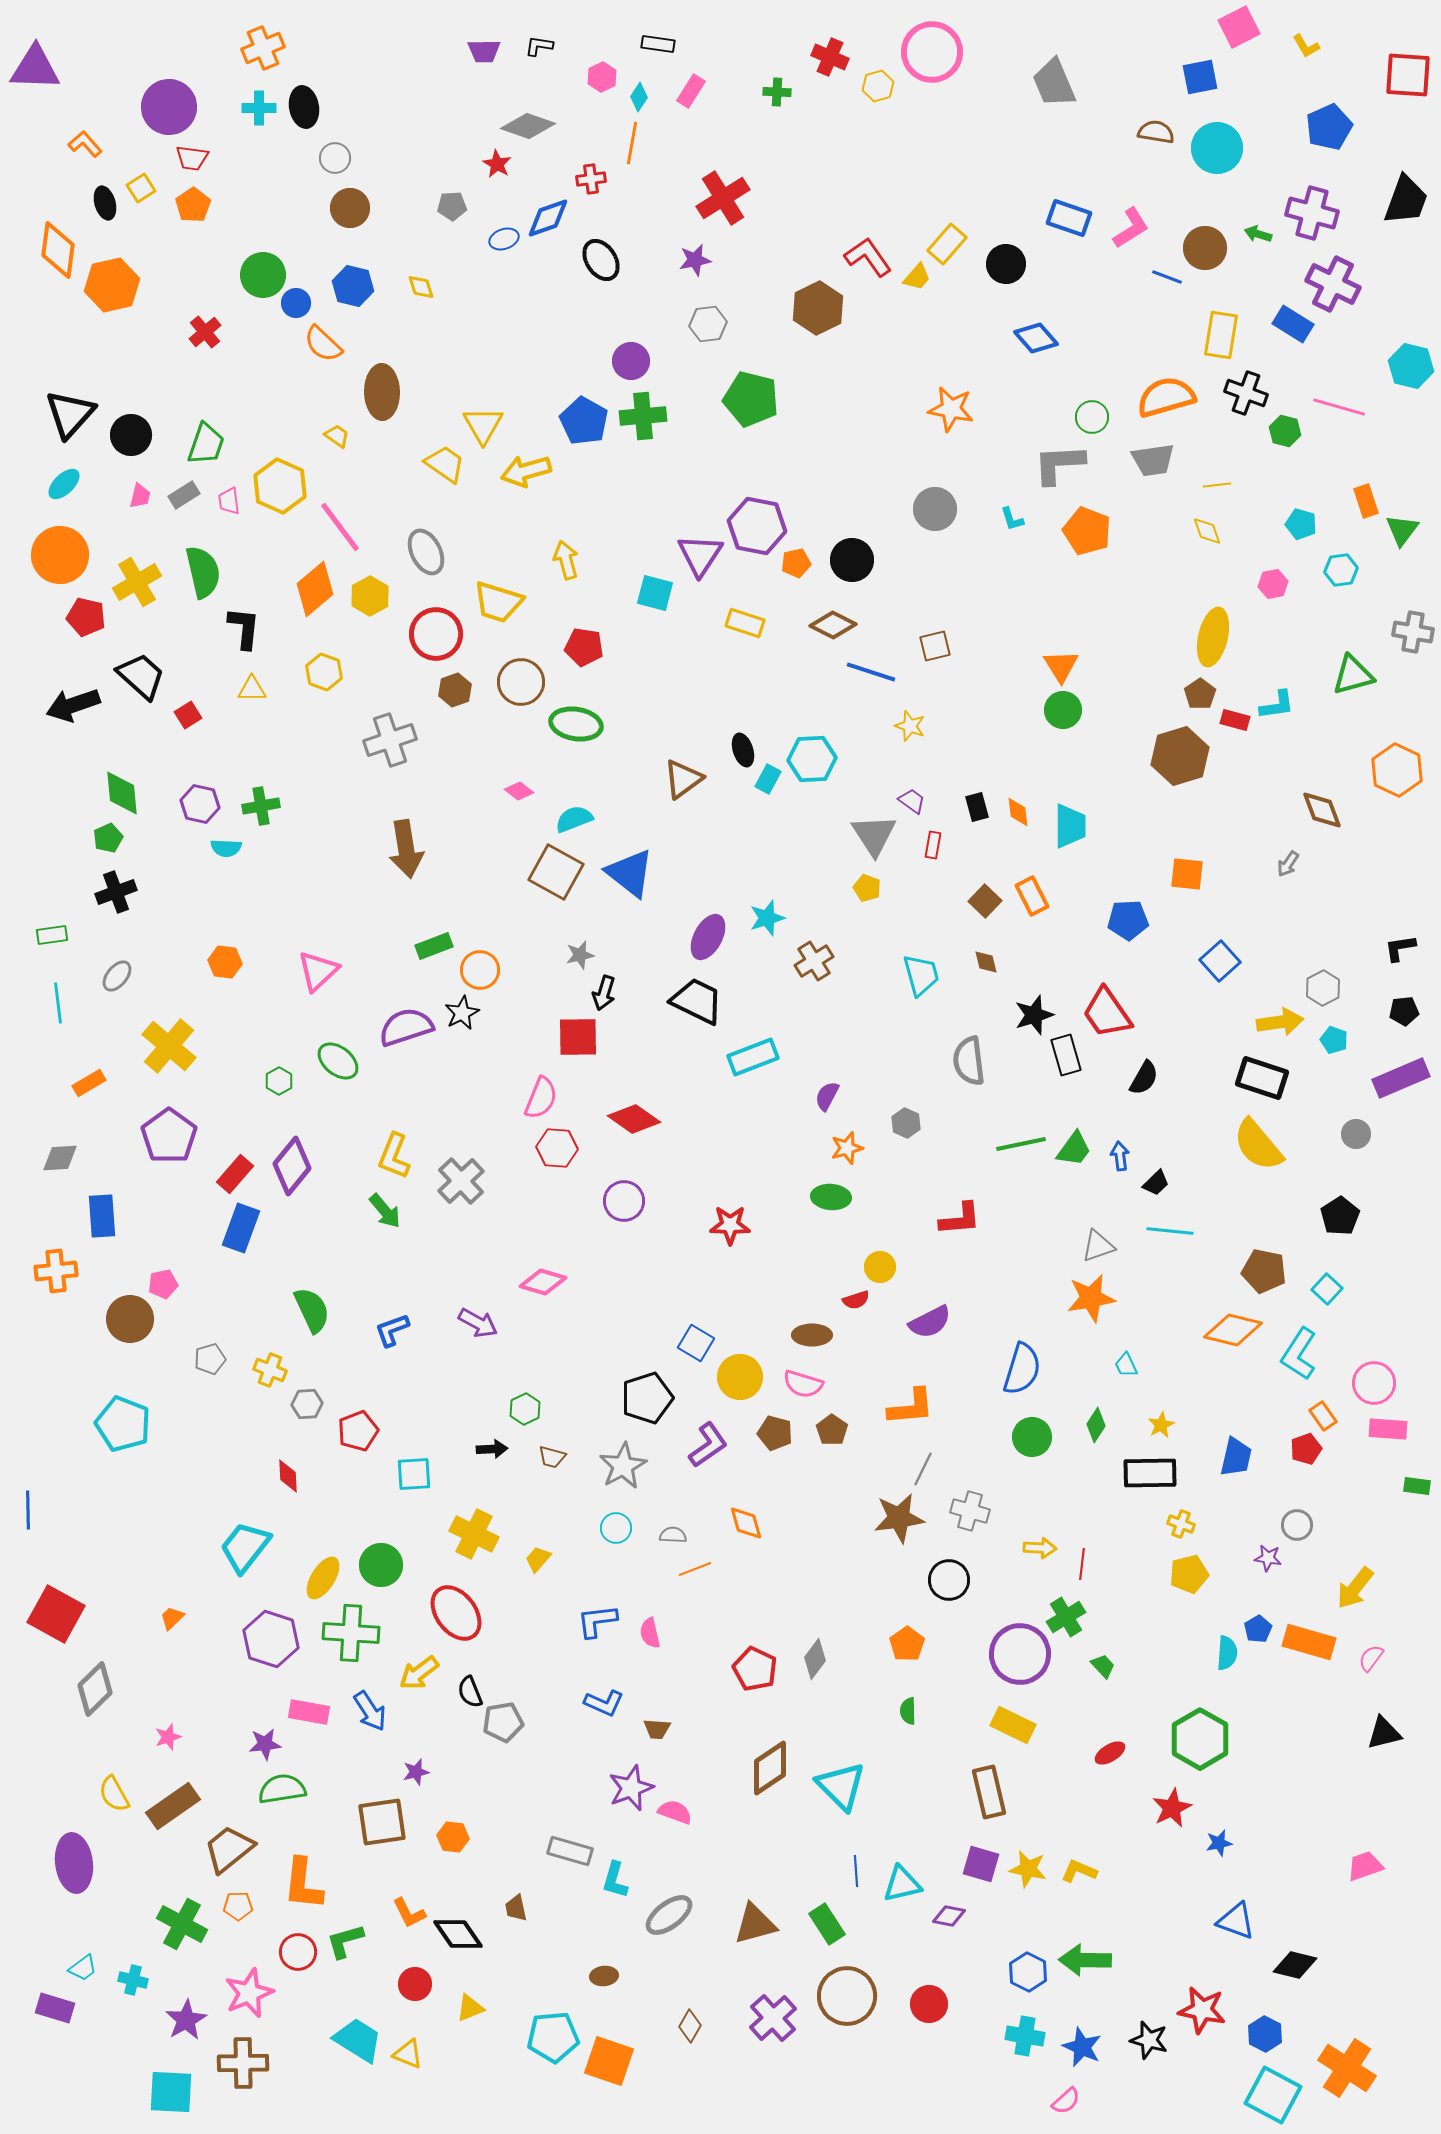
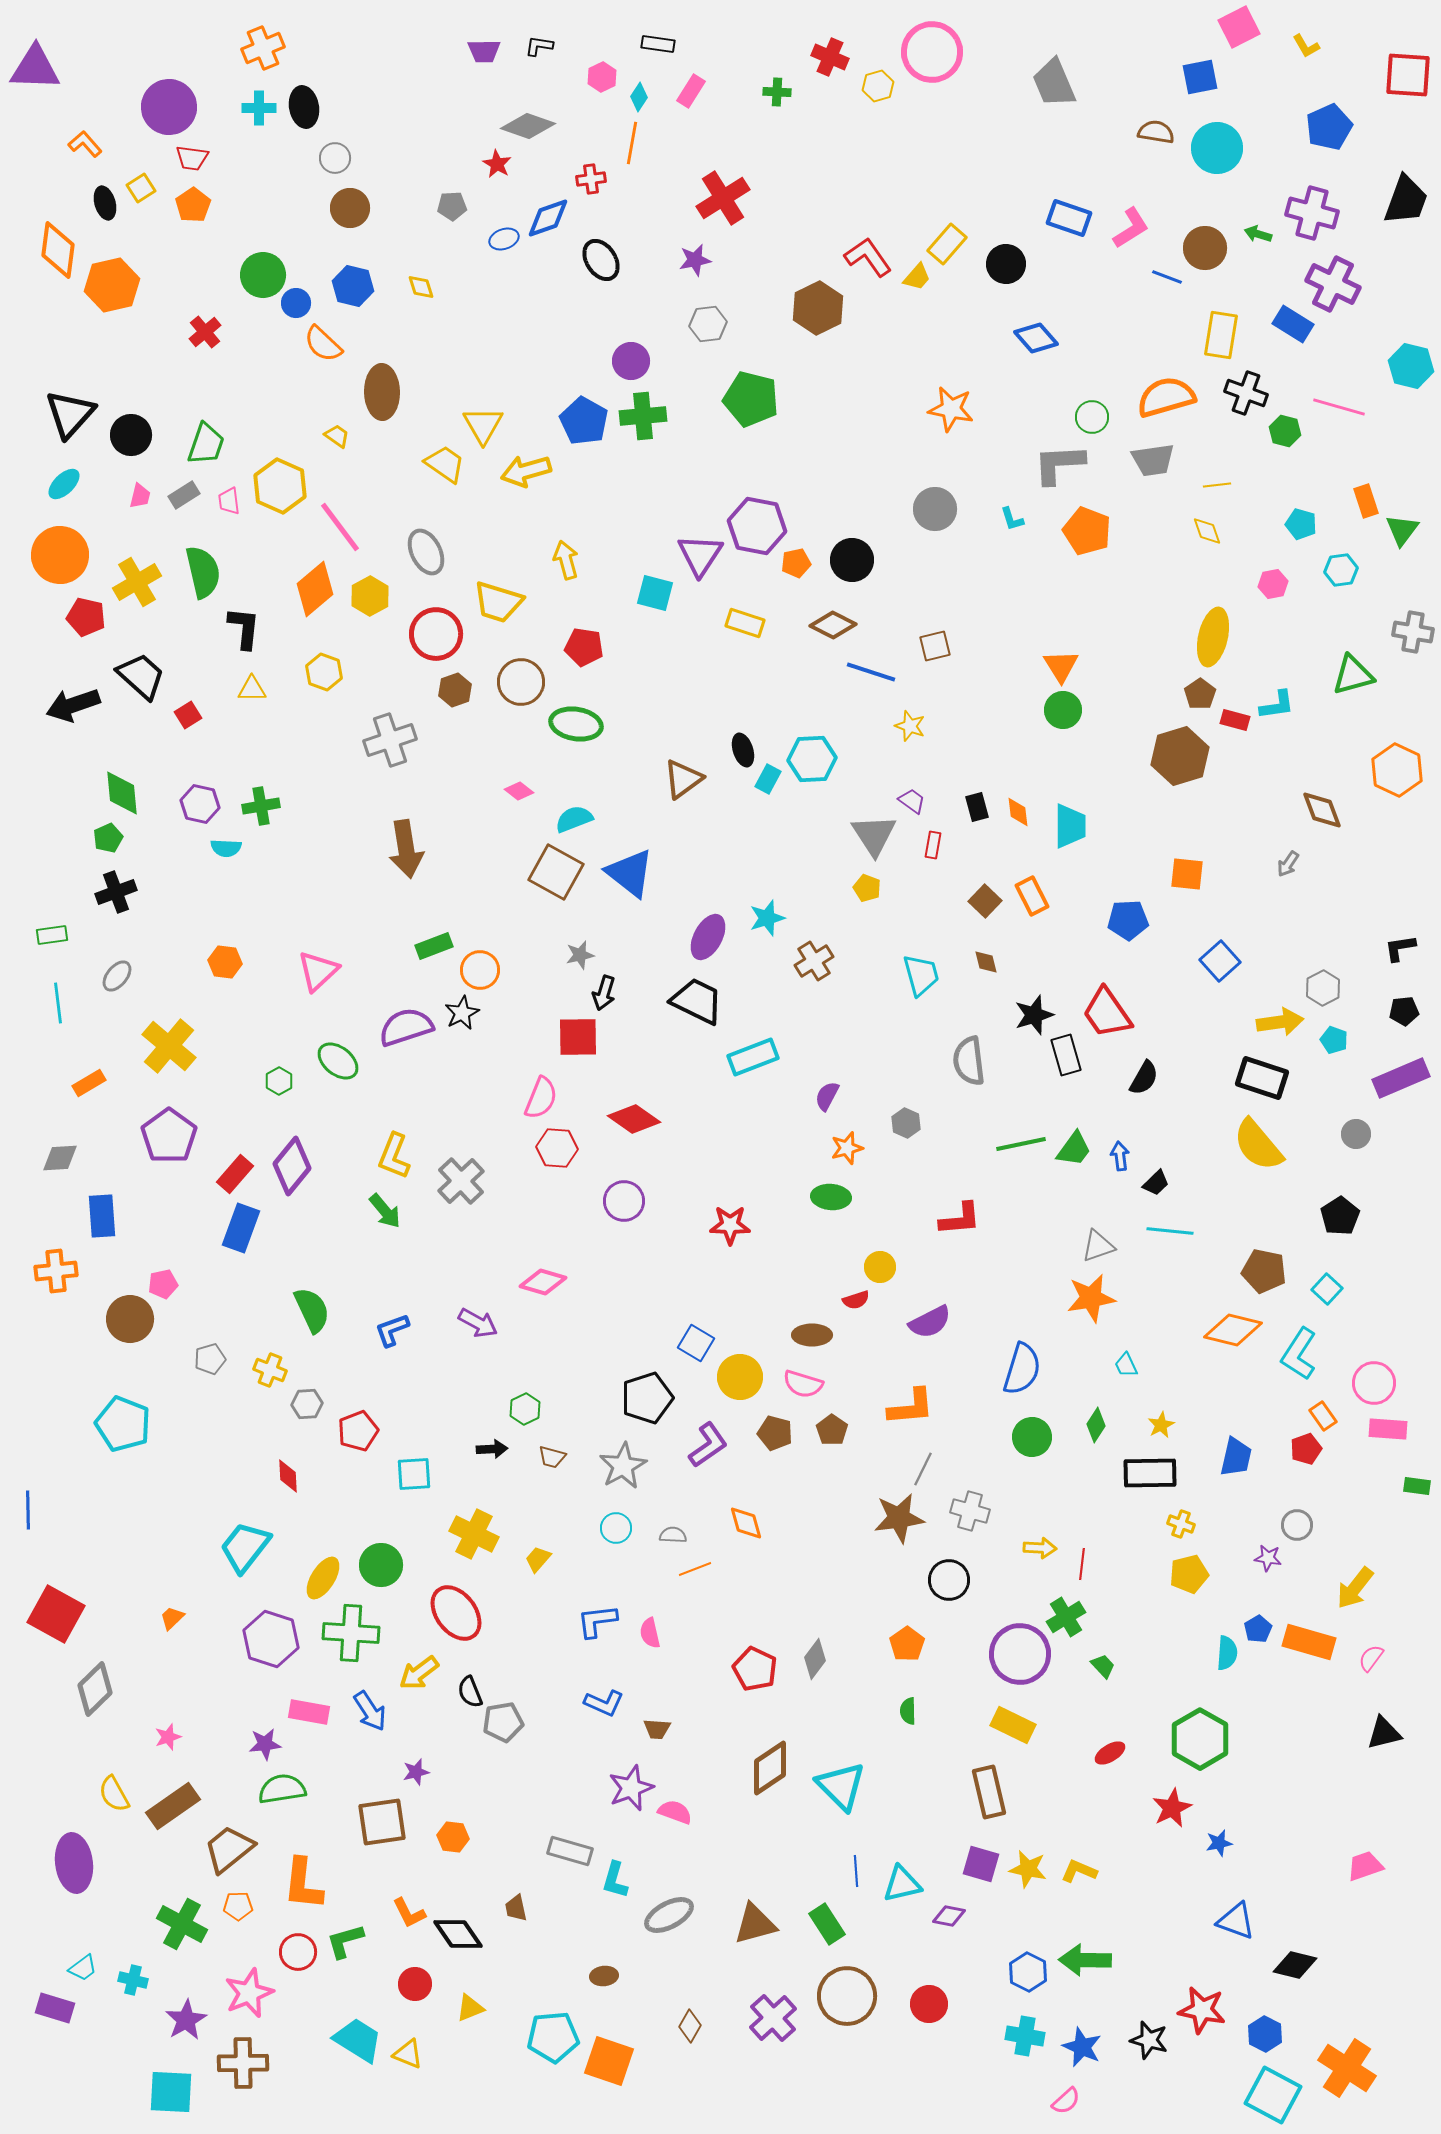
gray ellipse at (669, 1915): rotated 9 degrees clockwise
